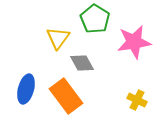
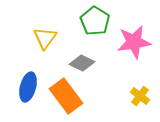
green pentagon: moved 2 px down
yellow triangle: moved 13 px left
gray diamond: rotated 35 degrees counterclockwise
blue ellipse: moved 2 px right, 2 px up
yellow cross: moved 3 px right, 4 px up; rotated 12 degrees clockwise
